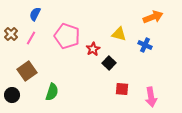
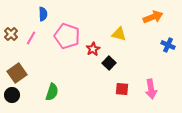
blue semicircle: moved 8 px right; rotated 152 degrees clockwise
blue cross: moved 23 px right
brown square: moved 10 px left, 2 px down
pink arrow: moved 8 px up
